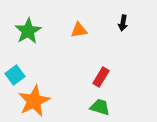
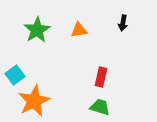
green star: moved 9 px right, 1 px up
red rectangle: rotated 18 degrees counterclockwise
